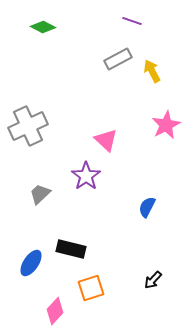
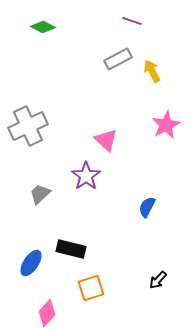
black arrow: moved 5 px right
pink diamond: moved 8 px left, 2 px down
